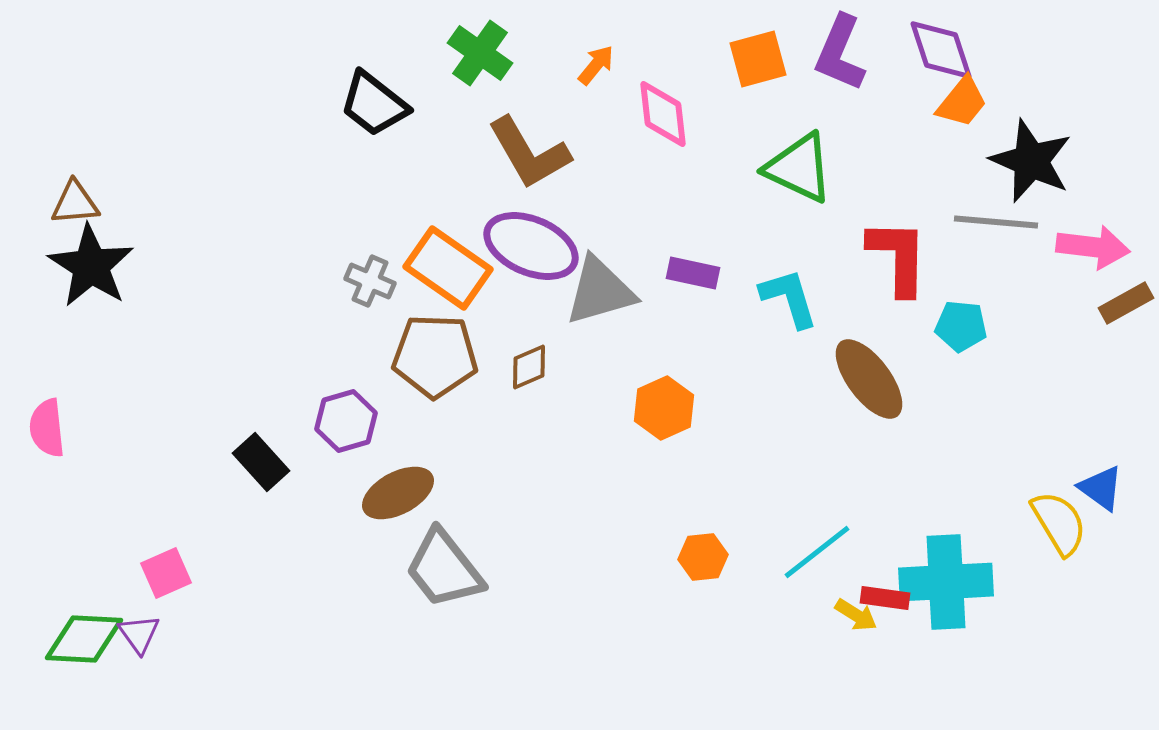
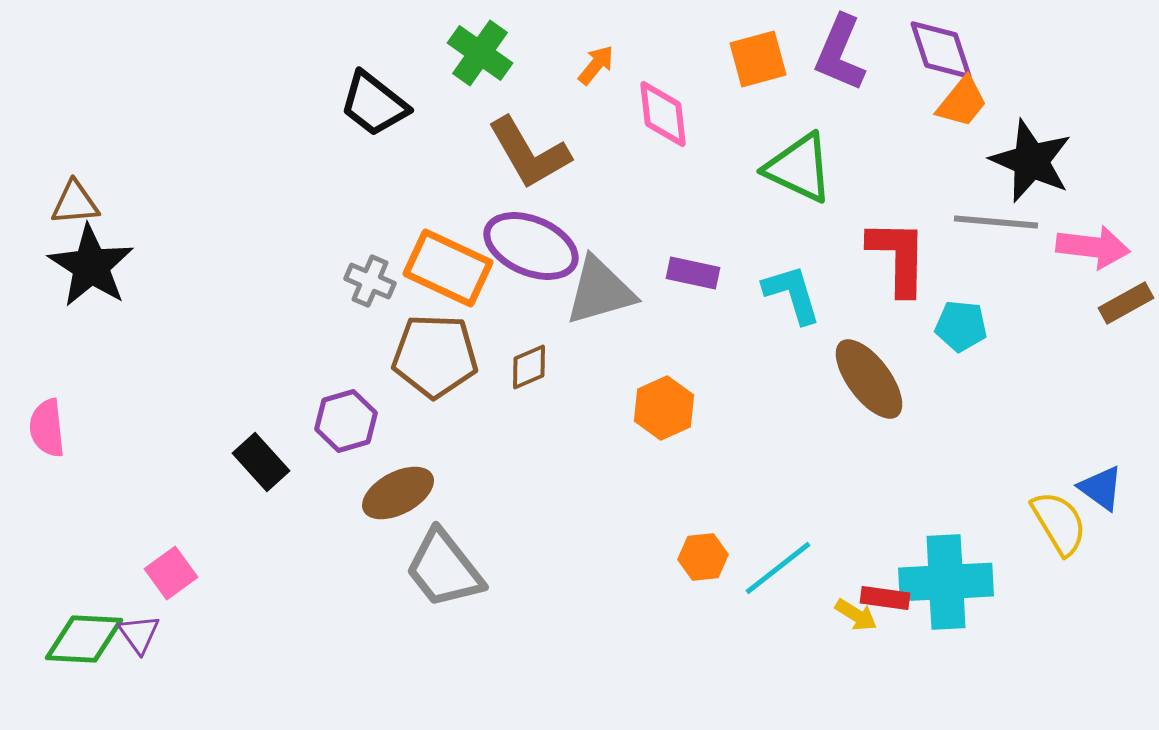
orange rectangle at (448, 268): rotated 10 degrees counterclockwise
cyan L-shape at (789, 298): moved 3 px right, 4 px up
cyan line at (817, 552): moved 39 px left, 16 px down
pink square at (166, 573): moved 5 px right; rotated 12 degrees counterclockwise
